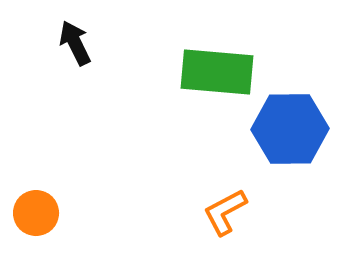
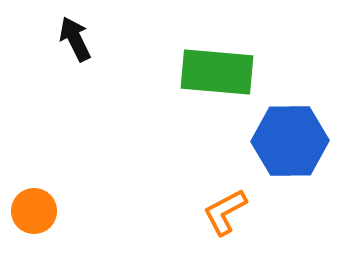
black arrow: moved 4 px up
blue hexagon: moved 12 px down
orange circle: moved 2 px left, 2 px up
